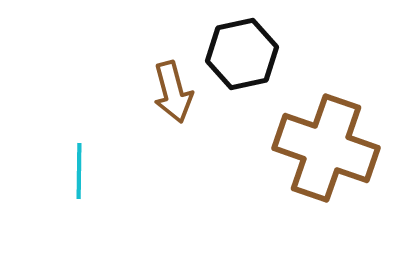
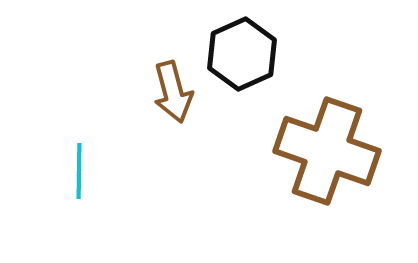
black hexagon: rotated 12 degrees counterclockwise
brown cross: moved 1 px right, 3 px down
